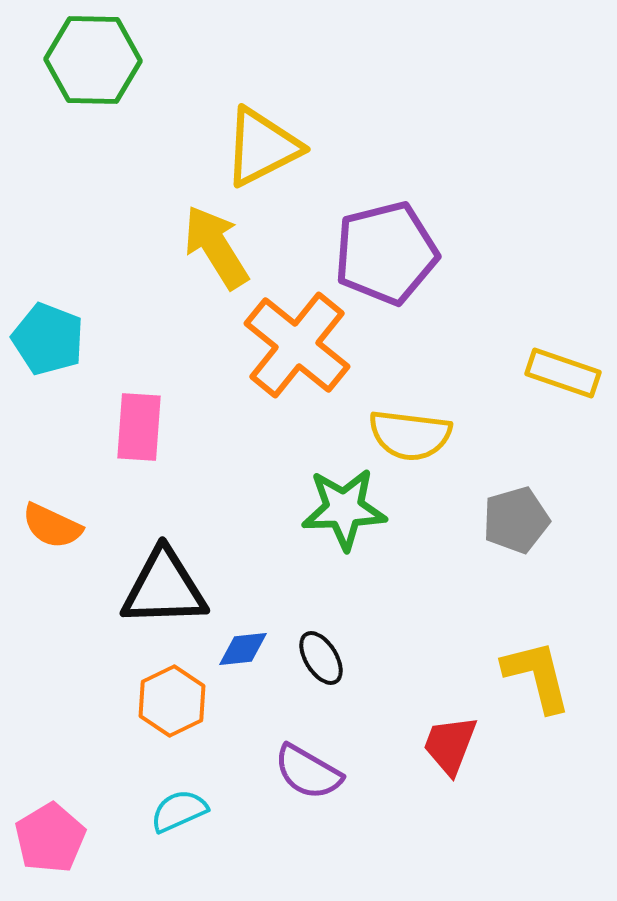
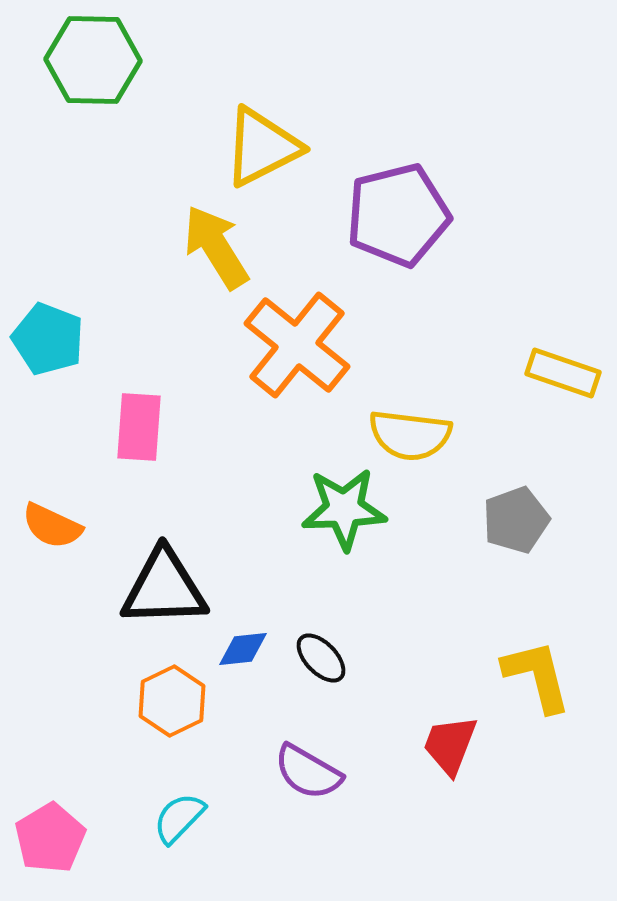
purple pentagon: moved 12 px right, 38 px up
gray pentagon: rotated 4 degrees counterclockwise
black ellipse: rotated 12 degrees counterclockwise
cyan semicircle: moved 7 px down; rotated 22 degrees counterclockwise
